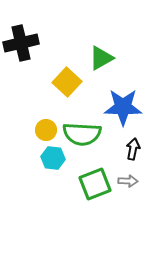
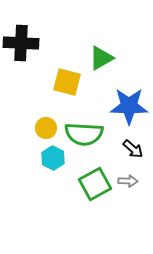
black cross: rotated 16 degrees clockwise
yellow square: rotated 28 degrees counterclockwise
blue star: moved 6 px right, 1 px up
yellow circle: moved 2 px up
green semicircle: moved 2 px right
black arrow: rotated 120 degrees clockwise
cyan hexagon: rotated 20 degrees clockwise
green square: rotated 8 degrees counterclockwise
